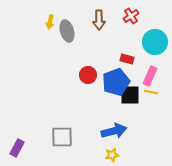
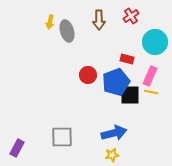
blue arrow: moved 2 px down
